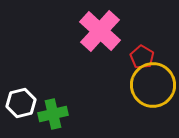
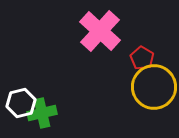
red pentagon: moved 1 px down
yellow circle: moved 1 px right, 2 px down
green cross: moved 11 px left, 1 px up
